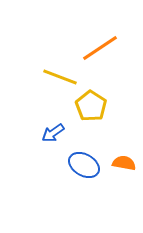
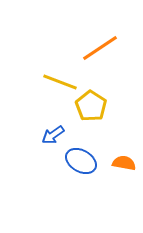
yellow line: moved 5 px down
blue arrow: moved 2 px down
blue ellipse: moved 3 px left, 4 px up
